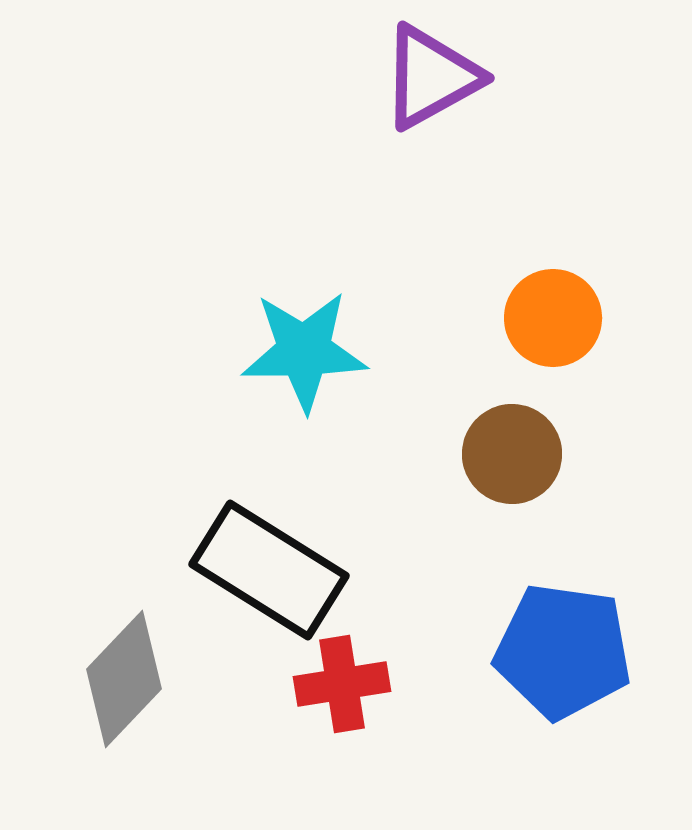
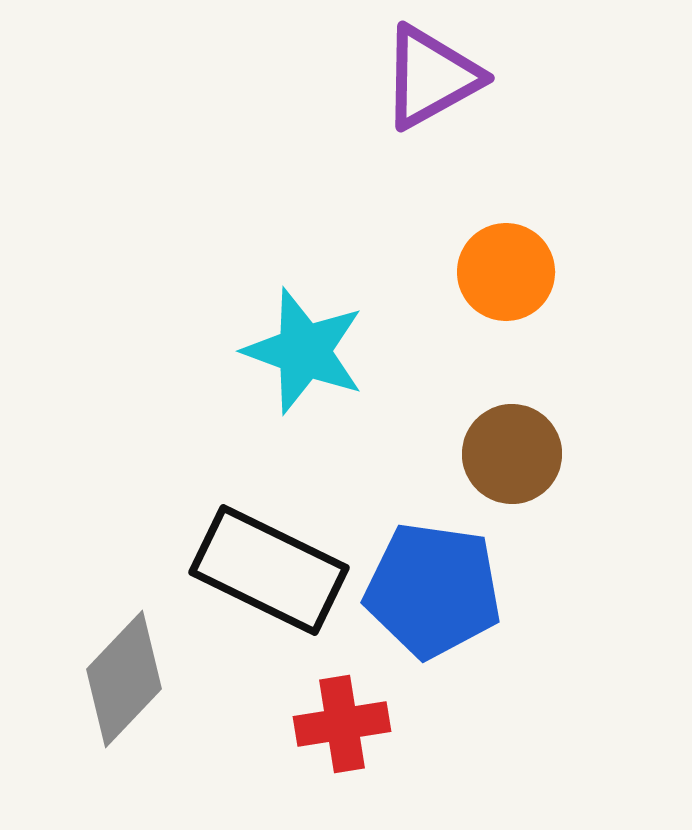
orange circle: moved 47 px left, 46 px up
cyan star: rotated 21 degrees clockwise
black rectangle: rotated 6 degrees counterclockwise
blue pentagon: moved 130 px left, 61 px up
red cross: moved 40 px down
